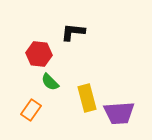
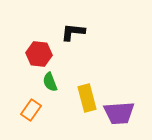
green semicircle: rotated 24 degrees clockwise
